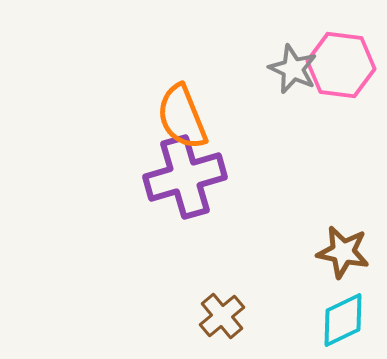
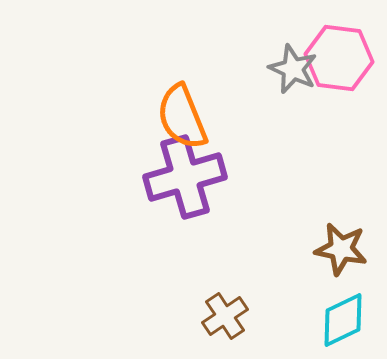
pink hexagon: moved 2 px left, 7 px up
brown star: moved 2 px left, 3 px up
brown cross: moved 3 px right; rotated 6 degrees clockwise
